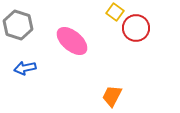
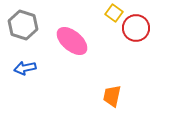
yellow square: moved 1 px left, 1 px down
gray hexagon: moved 5 px right
orange trapezoid: rotated 15 degrees counterclockwise
